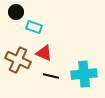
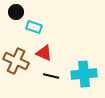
brown cross: moved 2 px left, 1 px down
